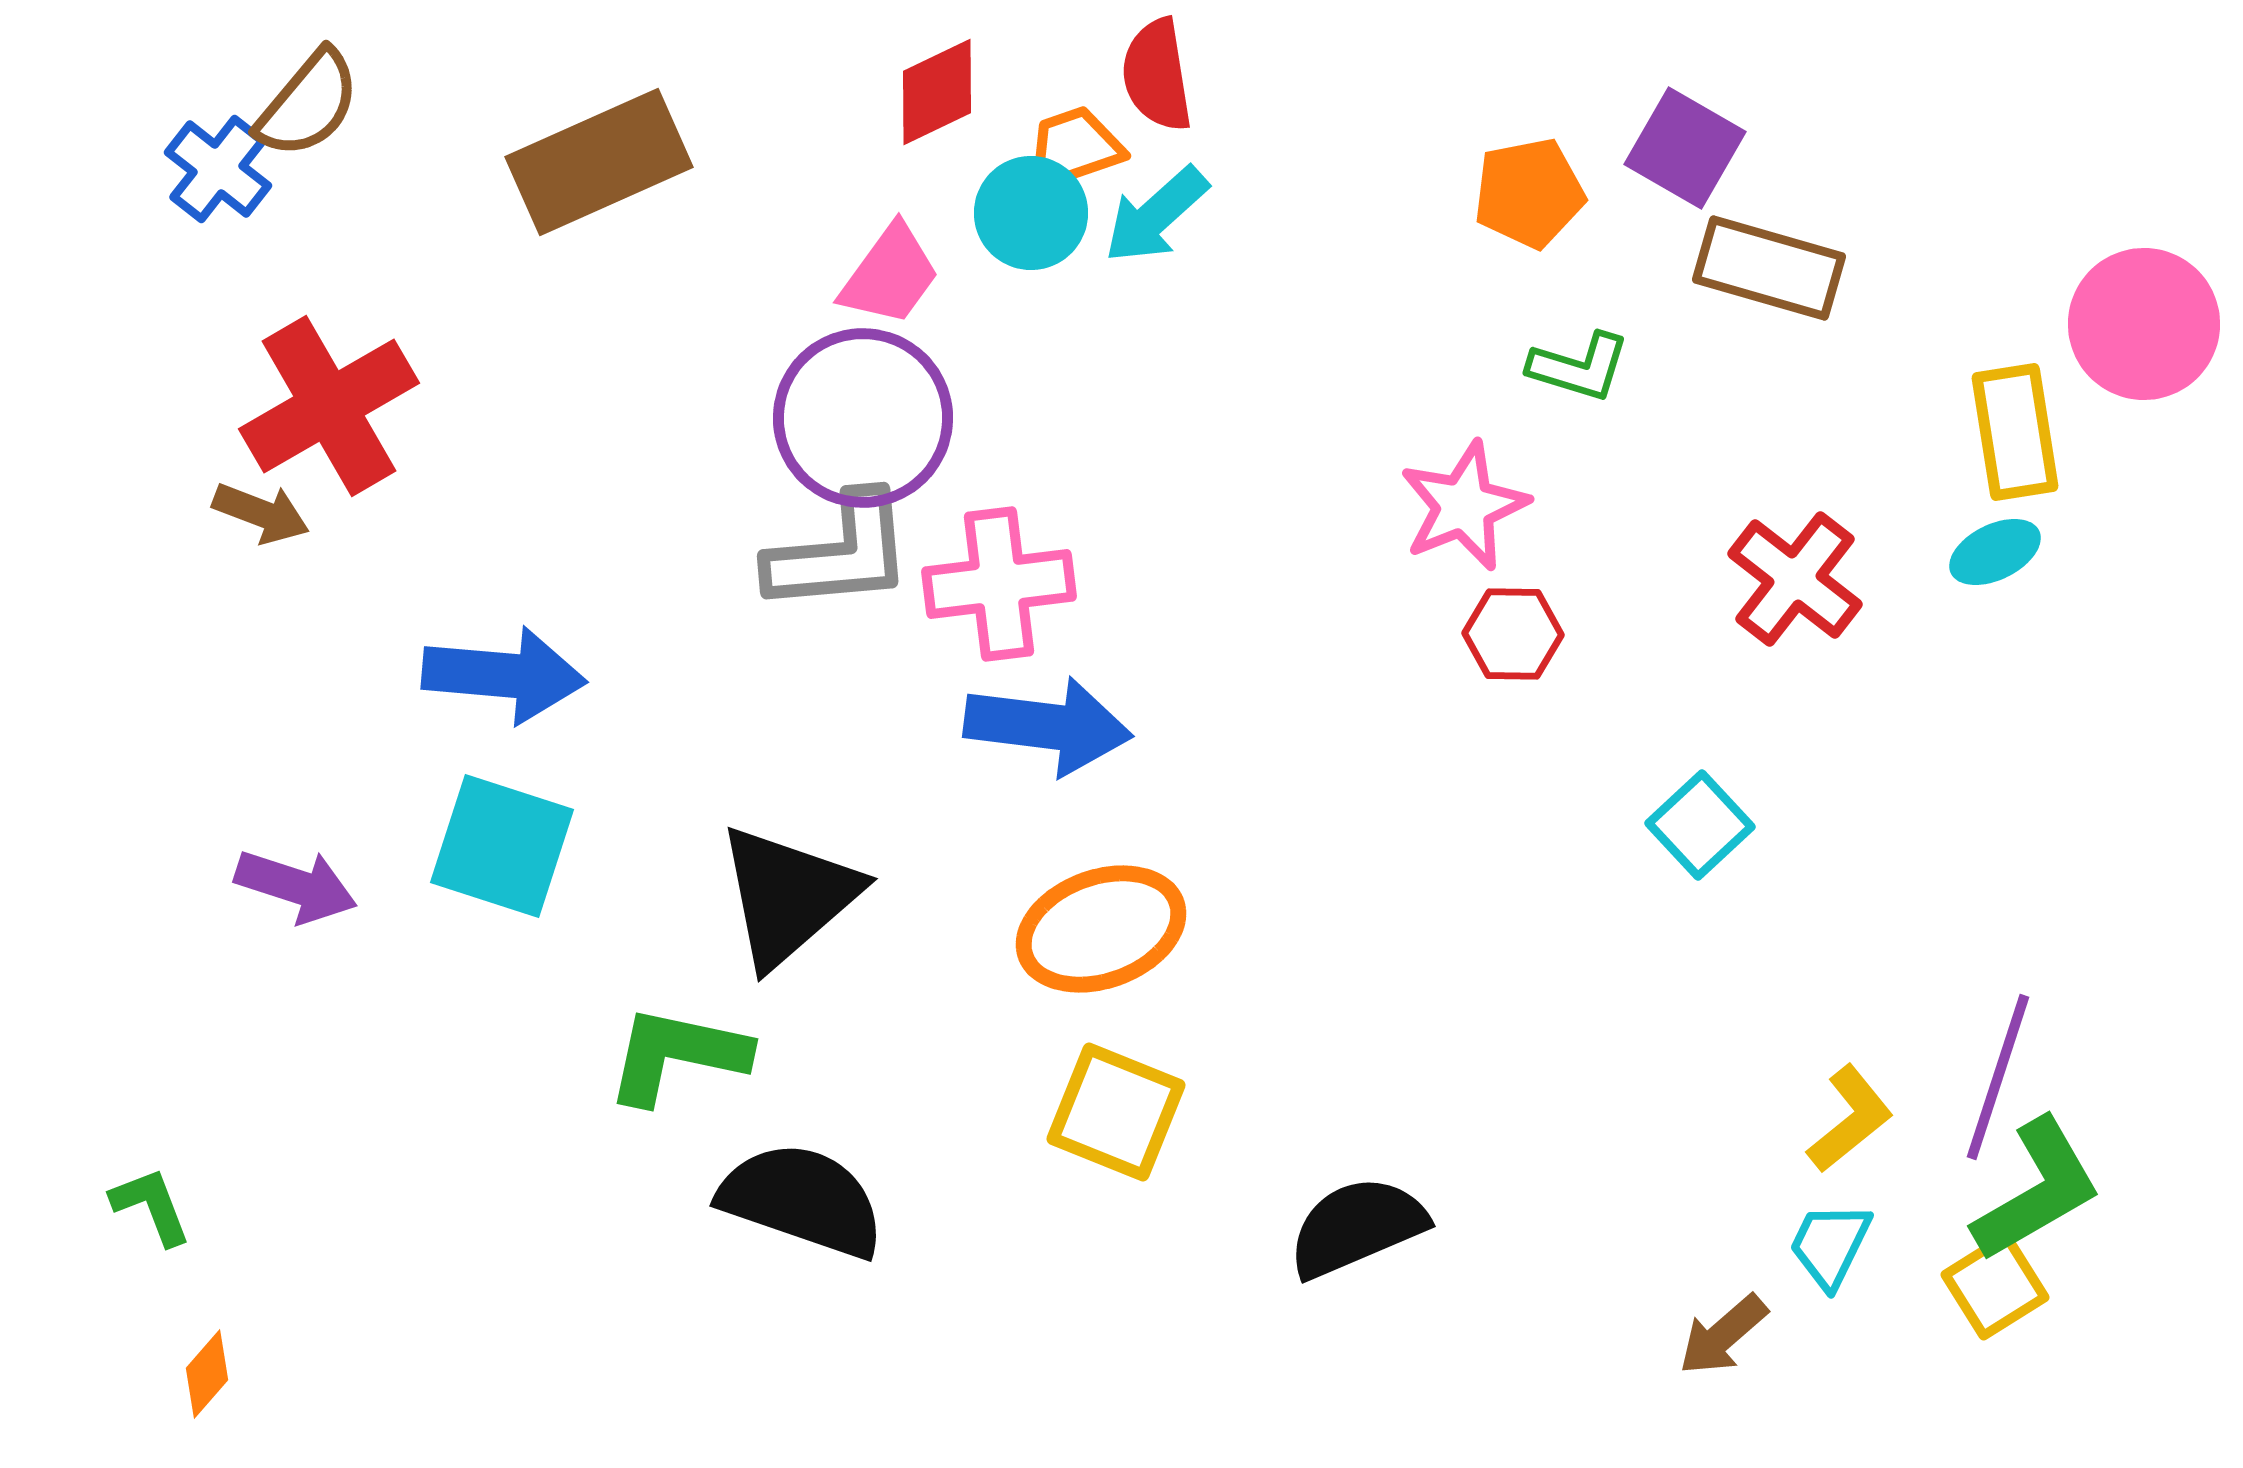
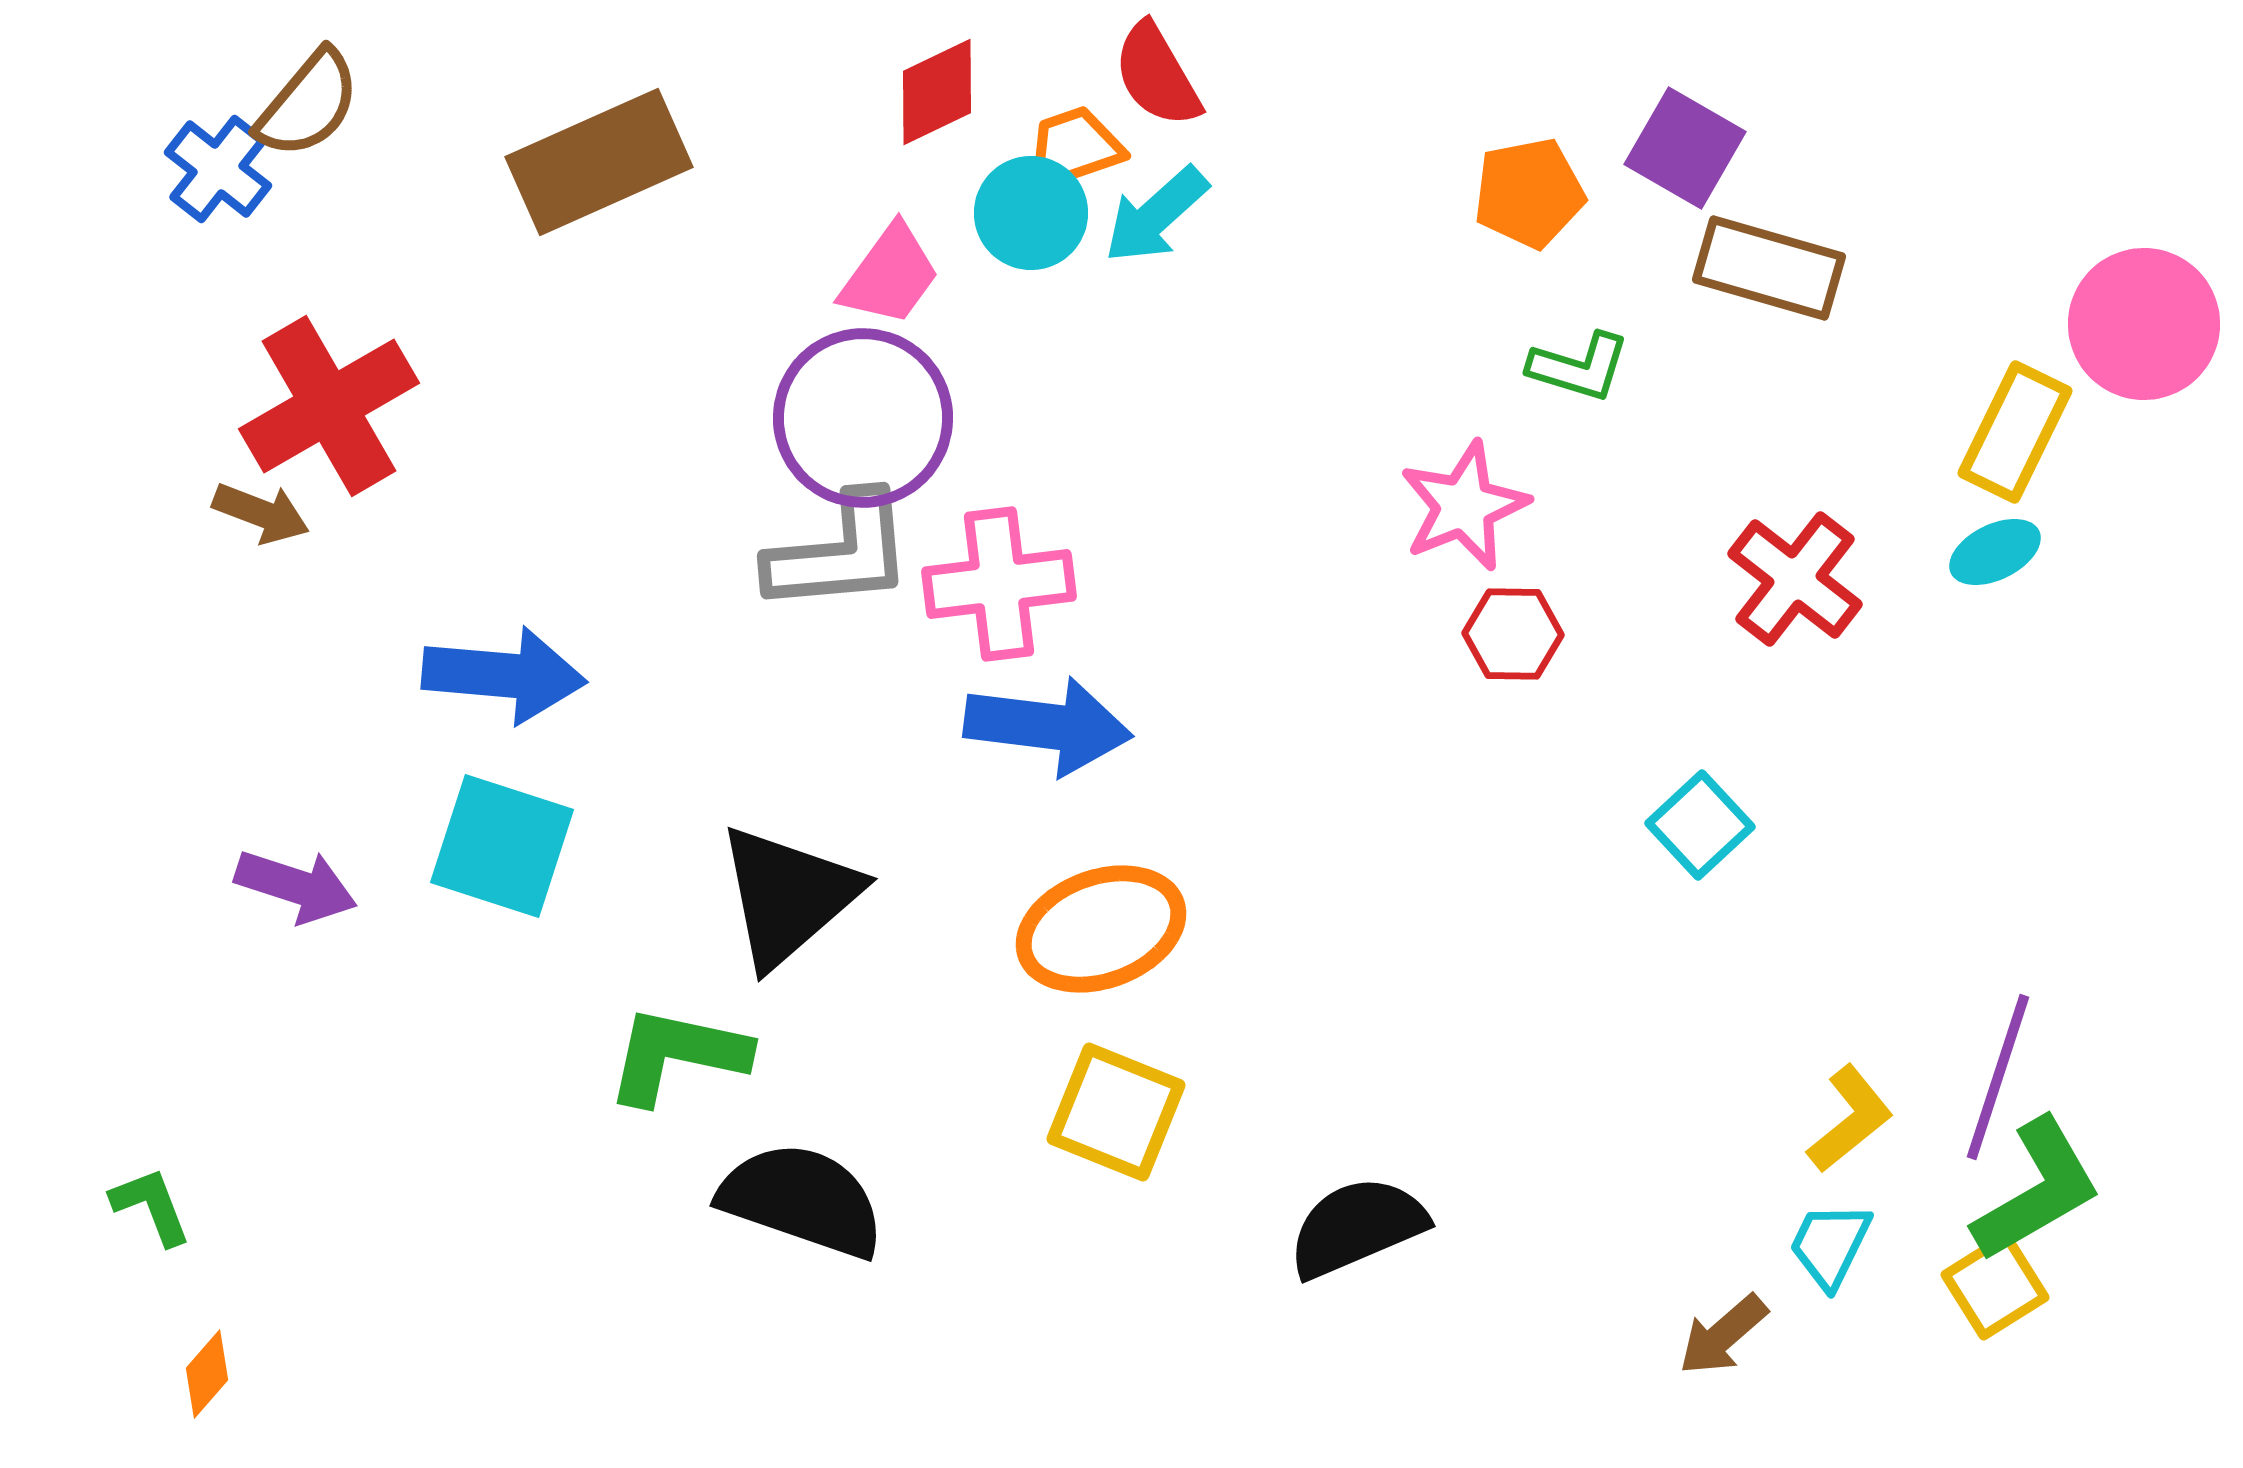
red semicircle at (1157, 75): rotated 21 degrees counterclockwise
yellow rectangle at (2015, 432): rotated 35 degrees clockwise
